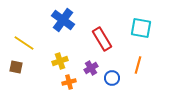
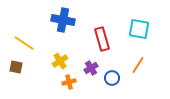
blue cross: rotated 25 degrees counterclockwise
cyan square: moved 2 px left, 1 px down
red rectangle: rotated 15 degrees clockwise
yellow cross: rotated 14 degrees counterclockwise
orange line: rotated 18 degrees clockwise
